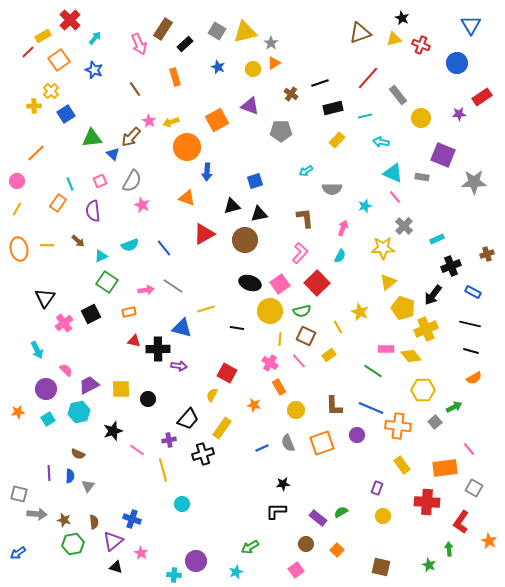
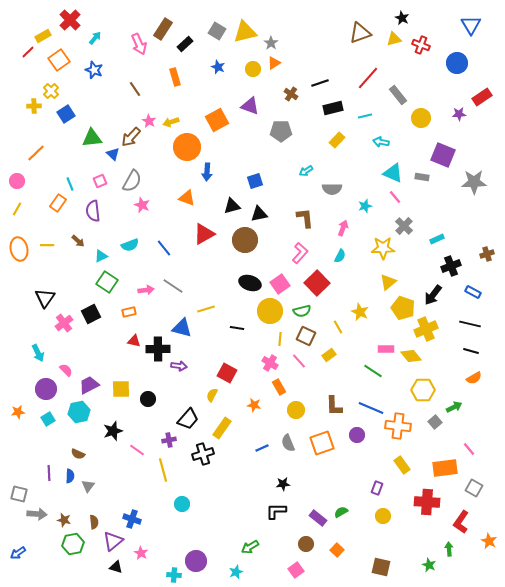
cyan arrow at (37, 350): moved 1 px right, 3 px down
